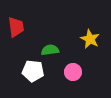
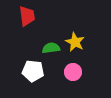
red trapezoid: moved 11 px right, 11 px up
yellow star: moved 15 px left, 3 px down
green semicircle: moved 1 px right, 2 px up
